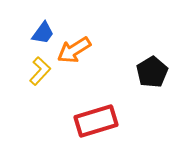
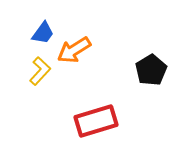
black pentagon: moved 1 px left, 2 px up
